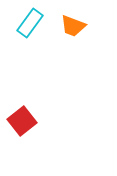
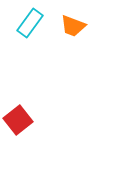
red square: moved 4 px left, 1 px up
